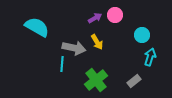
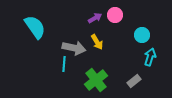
cyan semicircle: moved 2 px left; rotated 25 degrees clockwise
cyan line: moved 2 px right
